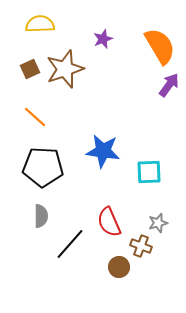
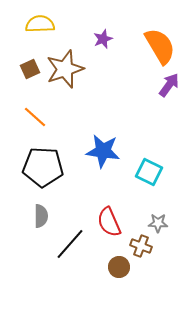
cyan square: rotated 28 degrees clockwise
gray star: rotated 18 degrees clockwise
